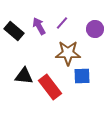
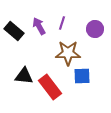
purple line: rotated 24 degrees counterclockwise
